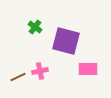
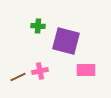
green cross: moved 3 px right, 1 px up; rotated 32 degrees counterclockwise
pink rectangle: moved 2 px left, 1 px down
